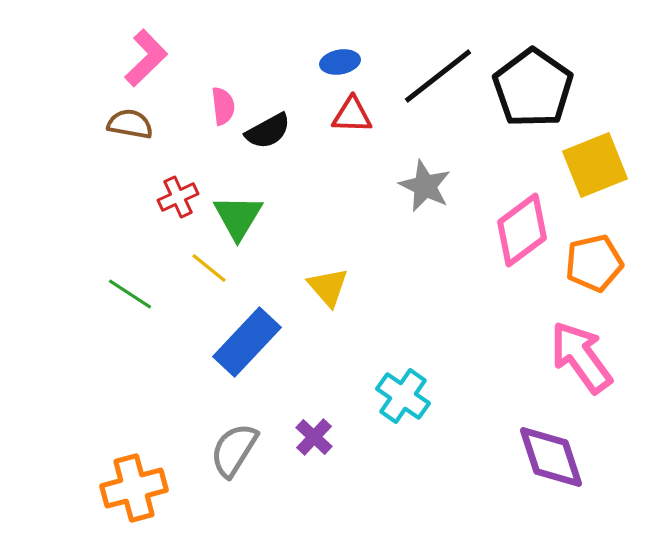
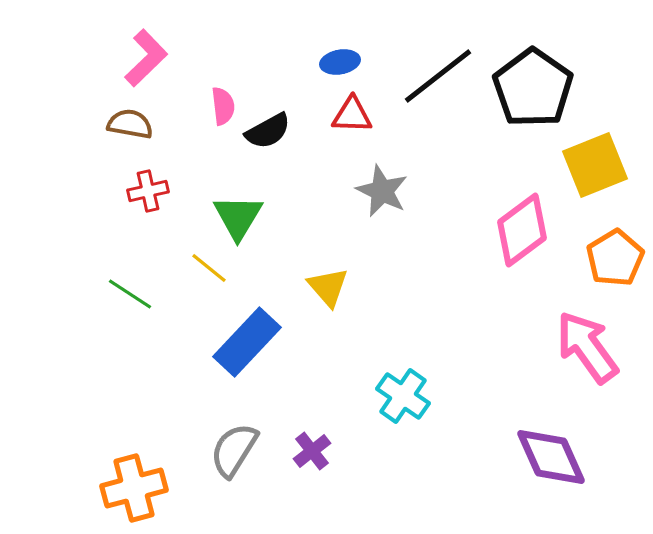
gray star: moved 43 px left, 5 px down
red cross: moved 30 px left, 6 px up; rotated 12 degrees clockwise
orange pentagon: moved 21 px right, 5 px up; rotated 18 degrees counterclockwise
pink arrow: moved 6 px right, 10 px up
purple cross: moved 2 px left, 14 px down; rotated 9 degrees clockwise
purple diamond: rotated 6 degrees counterclockwise
